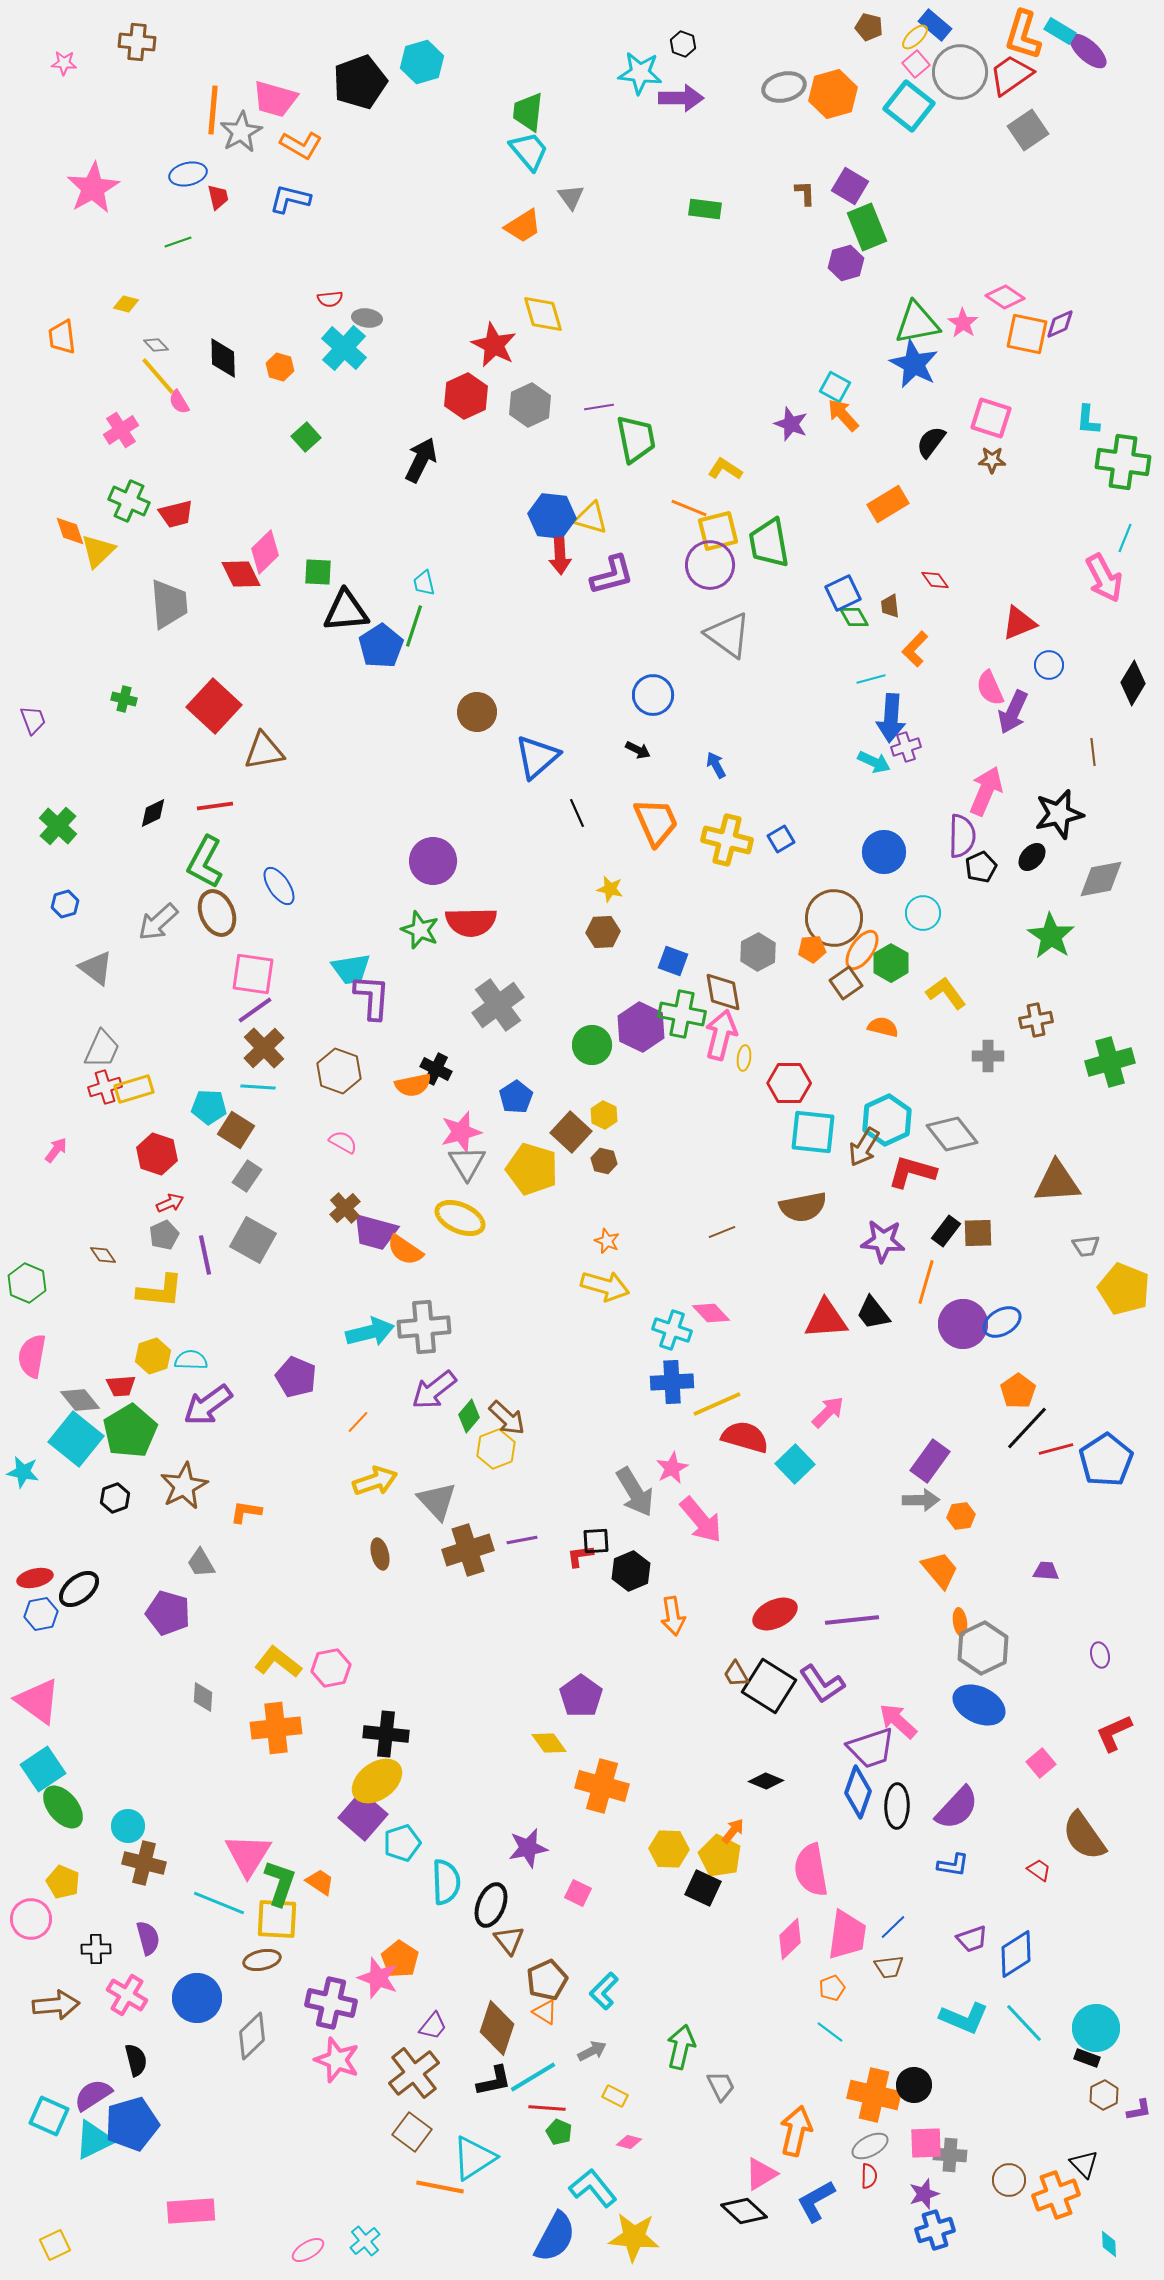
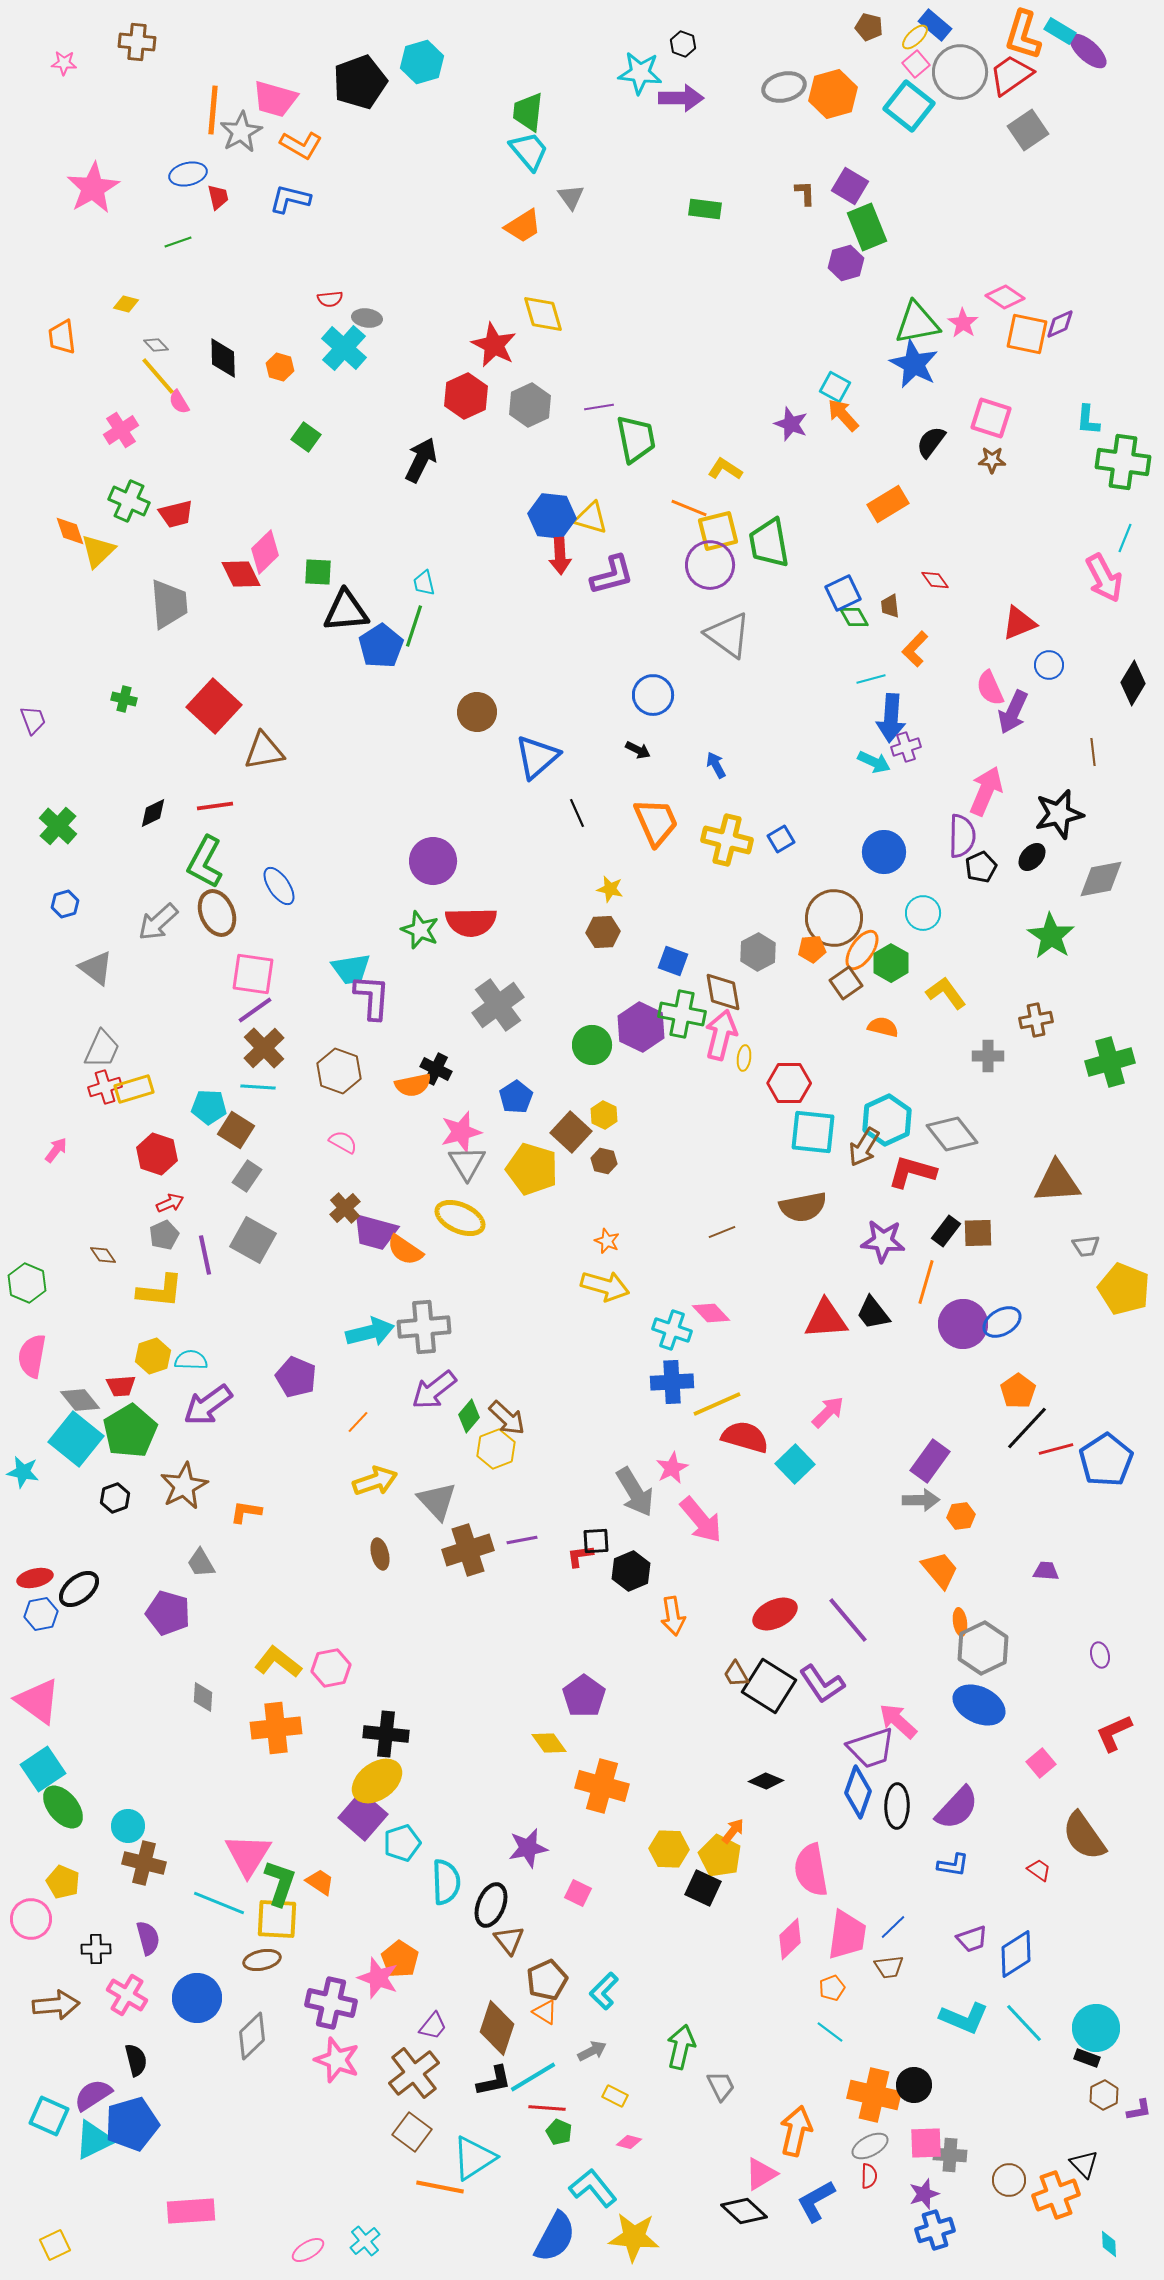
green square at (306, 437): rotated 12 degrees counterclockwise
purple line at (852, 1620): moved 4 px left; rotated 56 degrees clockwise
purple pentagon at (581, 1696): moved 3 px right
